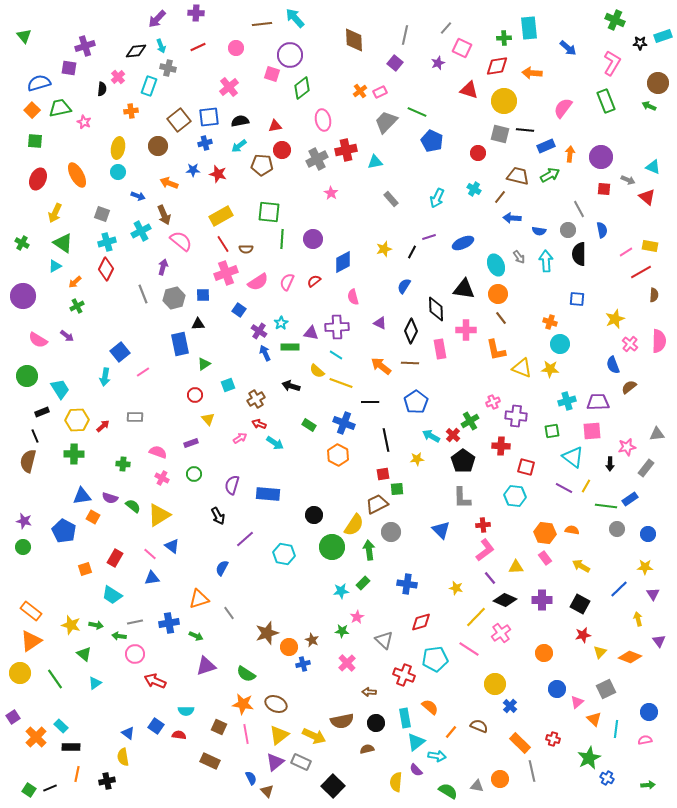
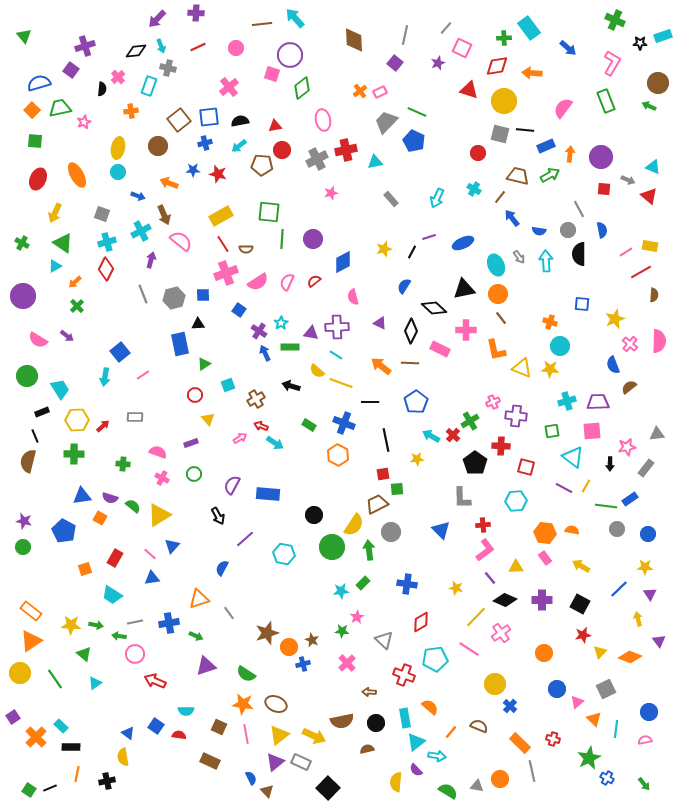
cyan rectangle at (529, 28): rotated 30 degrees counterclockwise
purple square at (69, 68): moved 2 px right, 2 px down; rotated 28 degrees clockwise
pink star at (84, 122): rotated 24 degrees clockwise
blue pentagon at (432, 141): moved 18 px left
pink star at (331, 193): rotated 24 degrees clockwise
red triangle at (647, 197): moved 2 px right, 1 px up
blue arrow at (512, 218): rotated 48 degrees clockwise
purple arrow at (163, 267): moved 12 px left, 7 px up
black triangle at (464, 289): rotated 20 degrees counterclockwise
blue square at (577, 299): moved 5 px right, 5 px down
green cross at (77, 306): rotated 16 degrees counterclockwise
black diamond at (436, 309): moved 2 px left, 1 px up; rotated 45 degrees counterclockwise
cyan circle at (560, 344): moved 2 px down
pink rectangle at (440, 349): rotated 54 degrees counterclockwise
pink line at (143, 372): moved 3 px down
red arrow at (259, 424): moved 2 px right, 2 px down
black pentagon at (463, 461): moved 12 px right, 2 px down
purple semicircle at (232, 485): rotated 12 degrees clockwise
cyan hexagon at (515, 496): moved 1 px right, 5 px down; rotated 10 degrees counterclockwise
orange square at (93, 517): moved 7 px right, 1 px down
blue triangle at (172, 546): rotated 35 degrees clockwise
purple triangle at (653, 594): moved 3 px left
red diamond at (421, 622): rotated 15 degrees counterclockwise
yellow star at (71, 625): rotated 12 degrees counterclockwise
green arrow at (648, 785): moved 4 px left, 1 px up; rotated 56 degrees clockwise
black square at (333, 786): moved 5 px left, 2 px down
